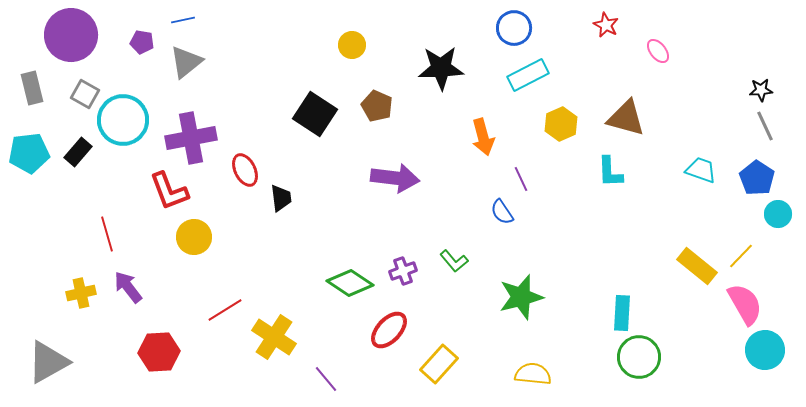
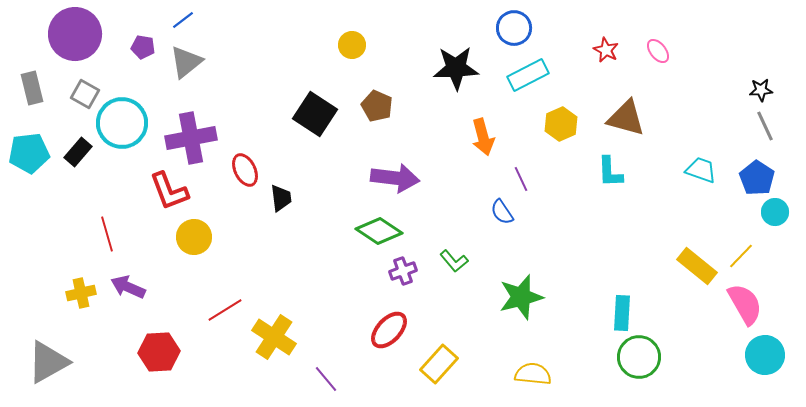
blue line at (183, 20): rotated 25 degrees counterclockwise
red star at (606, 25): moved 25 px down
purple circle at (71, 35): moved 4 px right, 1 px up
purple pentagon at (142, 42): moved 1 px right, 5 px down
black star at (441, 68): moved 15 px right
cyan circle at (123, 120): moved 1 px left, 3 px down
cyan circle at (778, 214): moved 3 px left, 2 px up
green diamond at (350, 283): moved 29 px right, 52 px up
purple arrow at (128, 287): rotated 28 degrees counterclockwise
cyan circle at (765, 350): moved 5 px down
